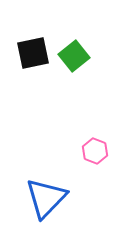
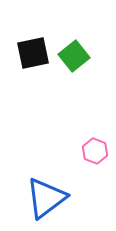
blue triangle: rotated 9 degrees clockwise
